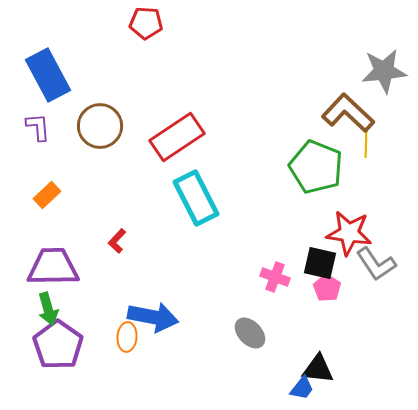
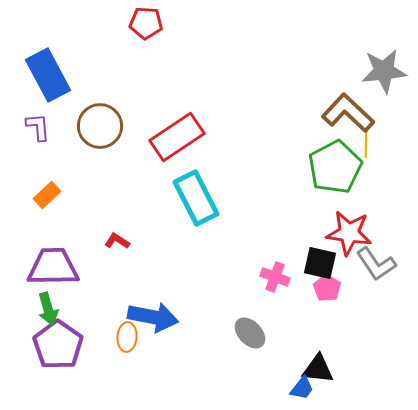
green pentagon: moved 19 px right; rotated 22 degrees clockwise
red L-shape: rotated 80 degrees clockwise
